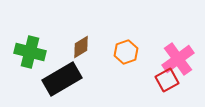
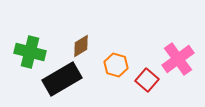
brown diamond: moved 1 px up
orange hexagon: moved 10 px left, 13 px down; rotated 25 degrees counterclockwise
red square: moved 20 px left; rotated 20 degrees counterclockwise
